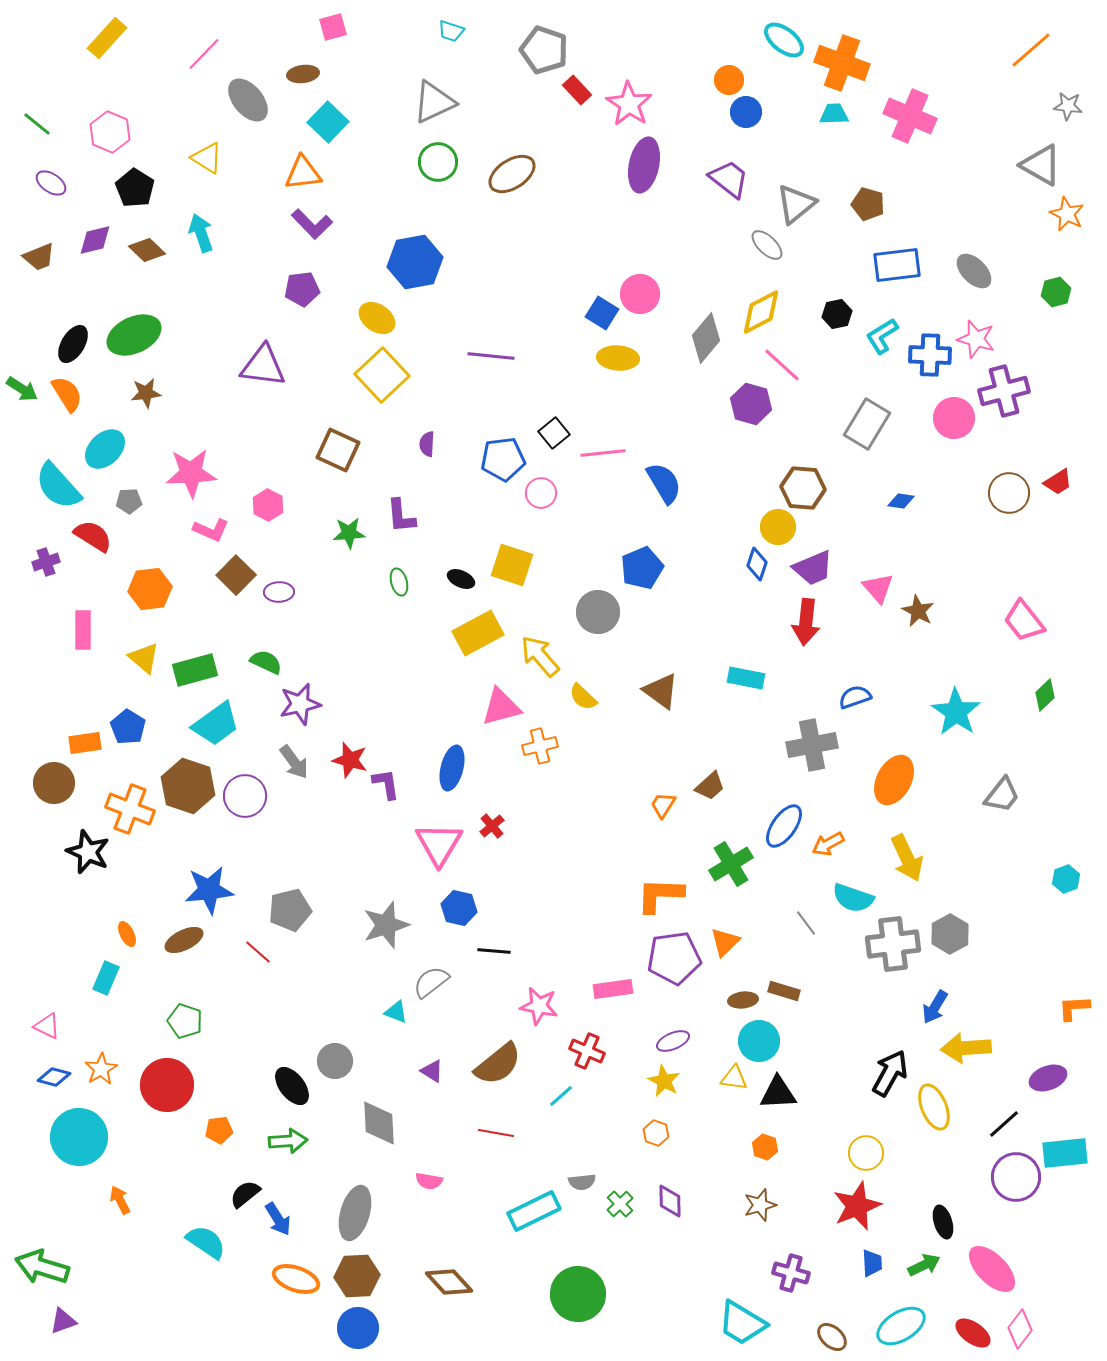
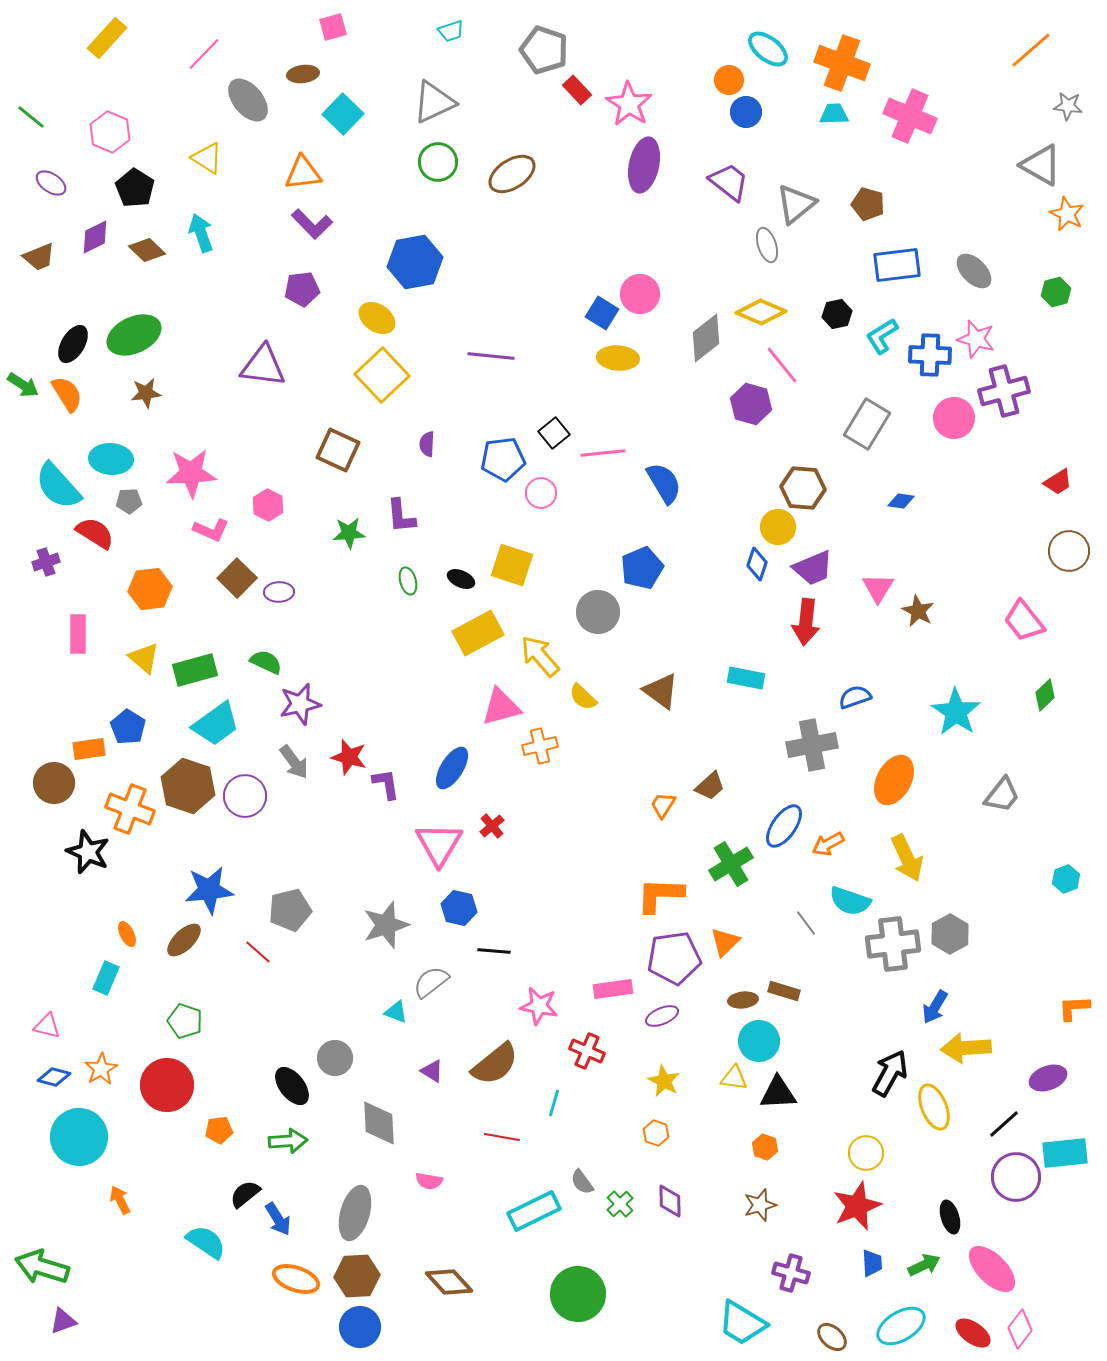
cyan trapezoid at (451, 31): rotated 36 degrees counterclockwise
cyan ellipse at (784, 40): moved 16 px left, 9 px down
cyan square at (328, 122): moved 15 px right, 8 px up
green line at (37, 124): moved 6 px left, 7 px up
purple trapezoid at (729, 179): moved 3 px down
purple diamond at (95, 240): moved 3 px up; rotated 12 degrees counterclockwise
gray ellipse at (767, 245): rotated 28 degrees clockwise
yellow diamond at (761, 312): rotated 51 degrees clockwise
gray diamond at (706, 338): rotated 12 degrees clockwise
pink line at (782, 365): rotated 9 degrees clockwise
green arrow at (22, 389): moved 1 px right, 4 px up
cyan ellipse at (105, 449): moved 6 px right, 10 px down; rotated 48 degrees clockwise
brown circle at (1009, 493): moved 60 px right, 58 px down
red semicircle at (93, 536): moved 2 px right, 3 px up
brown square at (236, 575): moved 1 px right, 3 px down
green ellipse at (399, 582): moved 9 px right, 1 px up
pink triangle at (878, 588): rotated 12 degrees clockwise
pink rectangle at (83, 630): moved 5 px left, 4 px down
orange rectangle at (85, 743): moved 4 px right, 6 px down
red star at (350, 760): moved 1 px left, 3 px up
blue ellipse at (452, 768): rotated 18 degrees clockwise
cyan semicircle at (853, 898): moved 3 px left, 3 px down
brown ellipse at (184, 940): rotated 18 degrees counterclockwise
pink triangle at (47, 1026): rotated 12 degrees counterclockwise
purple ellipse at (673, 1041): moved 11 px left, 25 px up
gray circle at (335, 1061): moved 3 px up
brown semicircle at (498, 1064): moved 3 px left
cyan line at (561, 1096): moved 7 px left, 7 px down; rotated 32 degrees counterclockwise
red line at (496, 1133): moved 6 px right, 4 px down
gray semicircle at (582, 1182): rotated 60 degrees clockwise
black ellipse at (943, 1222): moved 7 px right, 5 px up
blue circle at (358, 1328): moved 2 px right, 1 px up
